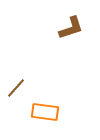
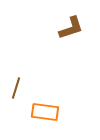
brown line: rotated 25 degrees counterclockwise
